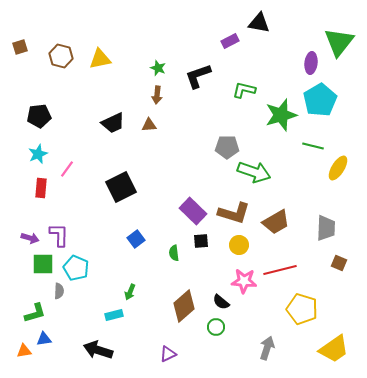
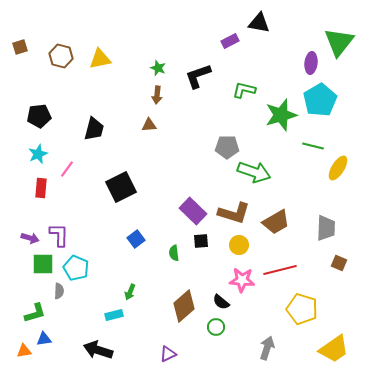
black trapezoid at (113, 123): moved 19 px left, 6 px down; rotated 50 degrees counterclockwise
pink star at (244, 281): moved 2 px left, 1 px up
